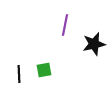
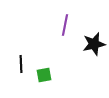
green square: moved 5 px down
black line: moved 2 px right, 10 px up
